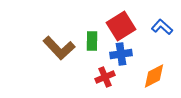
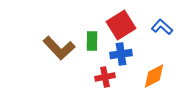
red square: moved 1 px up
red cross: rotated 12 degrees clockwise
